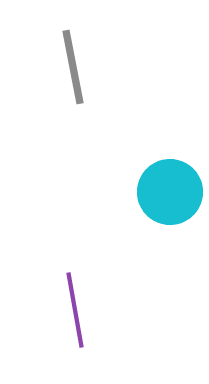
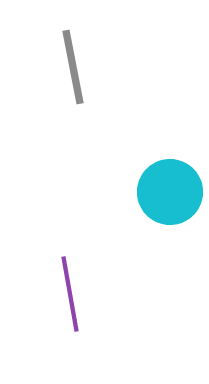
purple line: moved 5 px left, 16 px up
